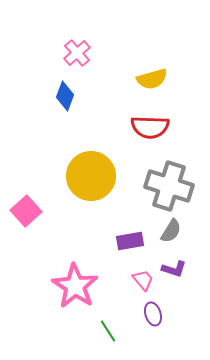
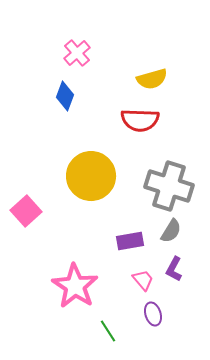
red semicircle: moved 10 px left, 7 px up
purple L-shape: rotated 100 degrees clockwise
